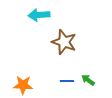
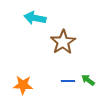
cyan arrow: moved 4 px left, 3 px down; rotated 15 degrees clockwise
brown star: moved 1 px left; rotated 20 degrees clockwise
blue line: moved 1 px right
